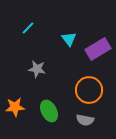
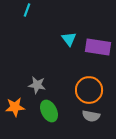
cyan line: moved 1 px left, 18 px up; rotated 24 degrees counterclockwise
purple rectangle: moved 2 px up; rotated 40 degrees clockwise
gray star: moved 16 px down
gray semicircle: moved 6 px right, 4 px up
